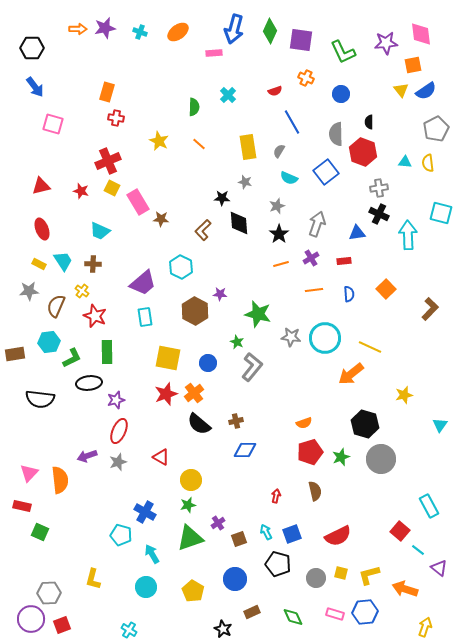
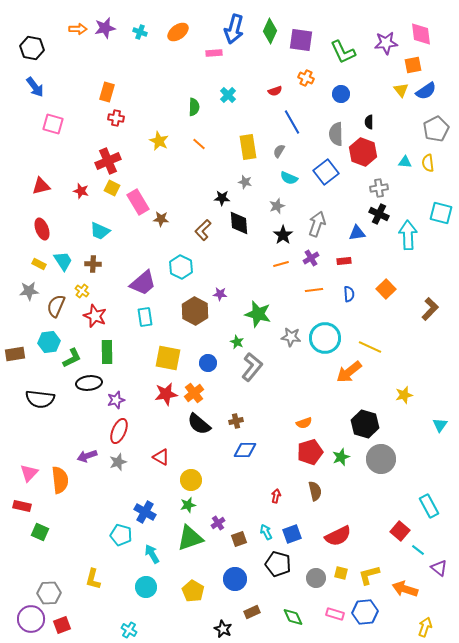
black hexagon at (32, 48): rotated 10 degrees clockwise
black star at (279, 234): moved 4 px right, 1 px down
orange arrow at (351, 374): moved 2 px left, 2 px up
red star at (166, 394): rotated 10 degrees clockwise
